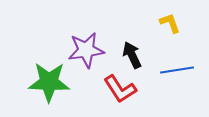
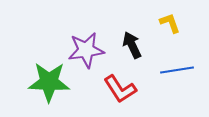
black arrow: moved 10 px up
